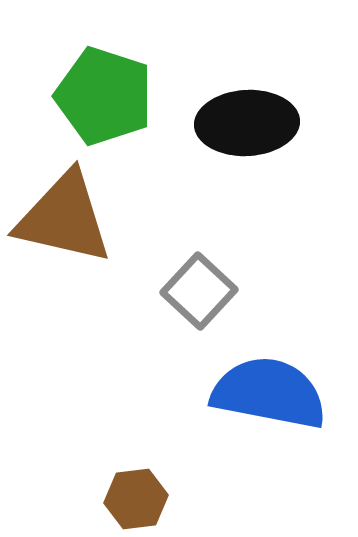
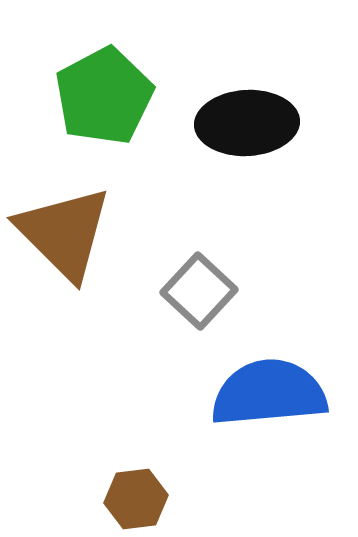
green pentagon: rotated 26 degrees clockwise
brown triangle: moved 15 px down; rotated 32 degrees clockwise
blue semicircle: rotated 16 degrees counterclockwise
